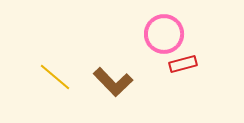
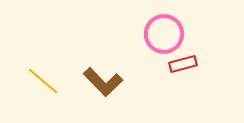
yellow line: moved 12 px left, 4 px down
brown L-shape: moved 10 px left
